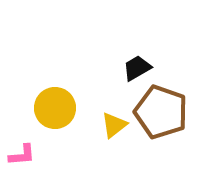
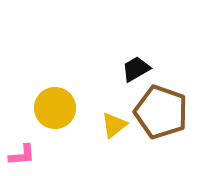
black trapezoid: moved 1 px left, 1 px down
